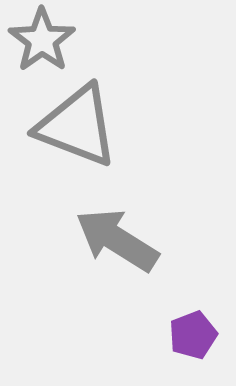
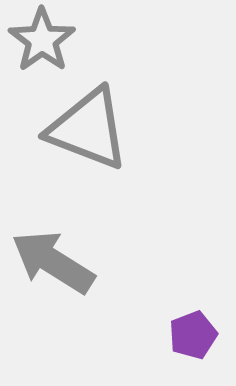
gray triangle: moved 11 px right, 3 px down
gray arrow: moved 64 px left, 22 px down
